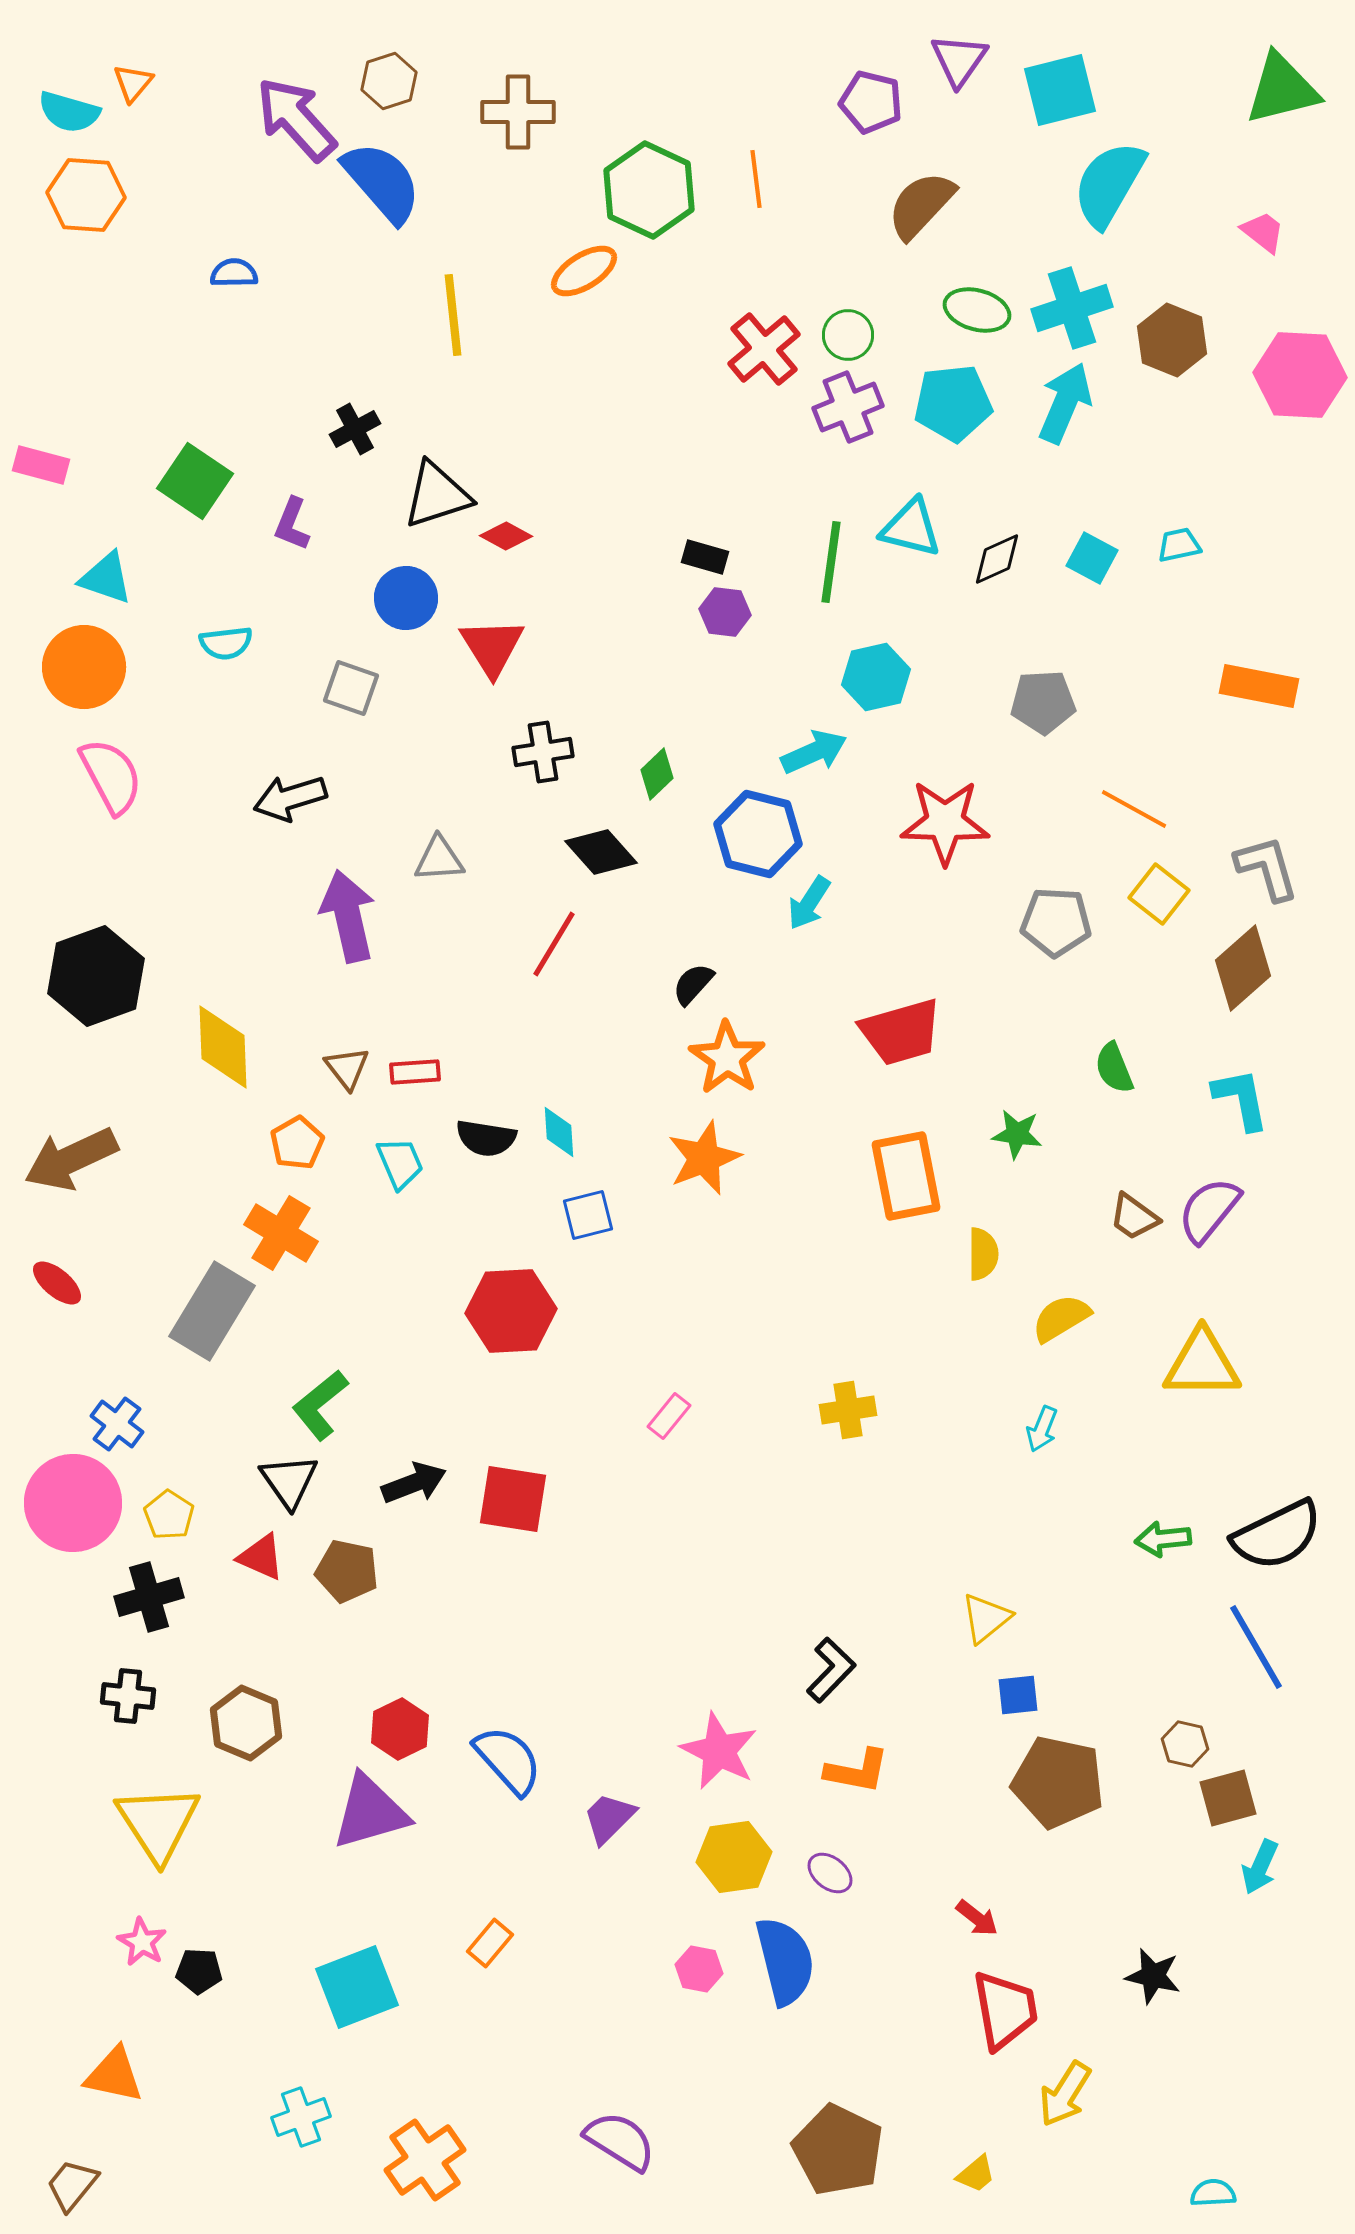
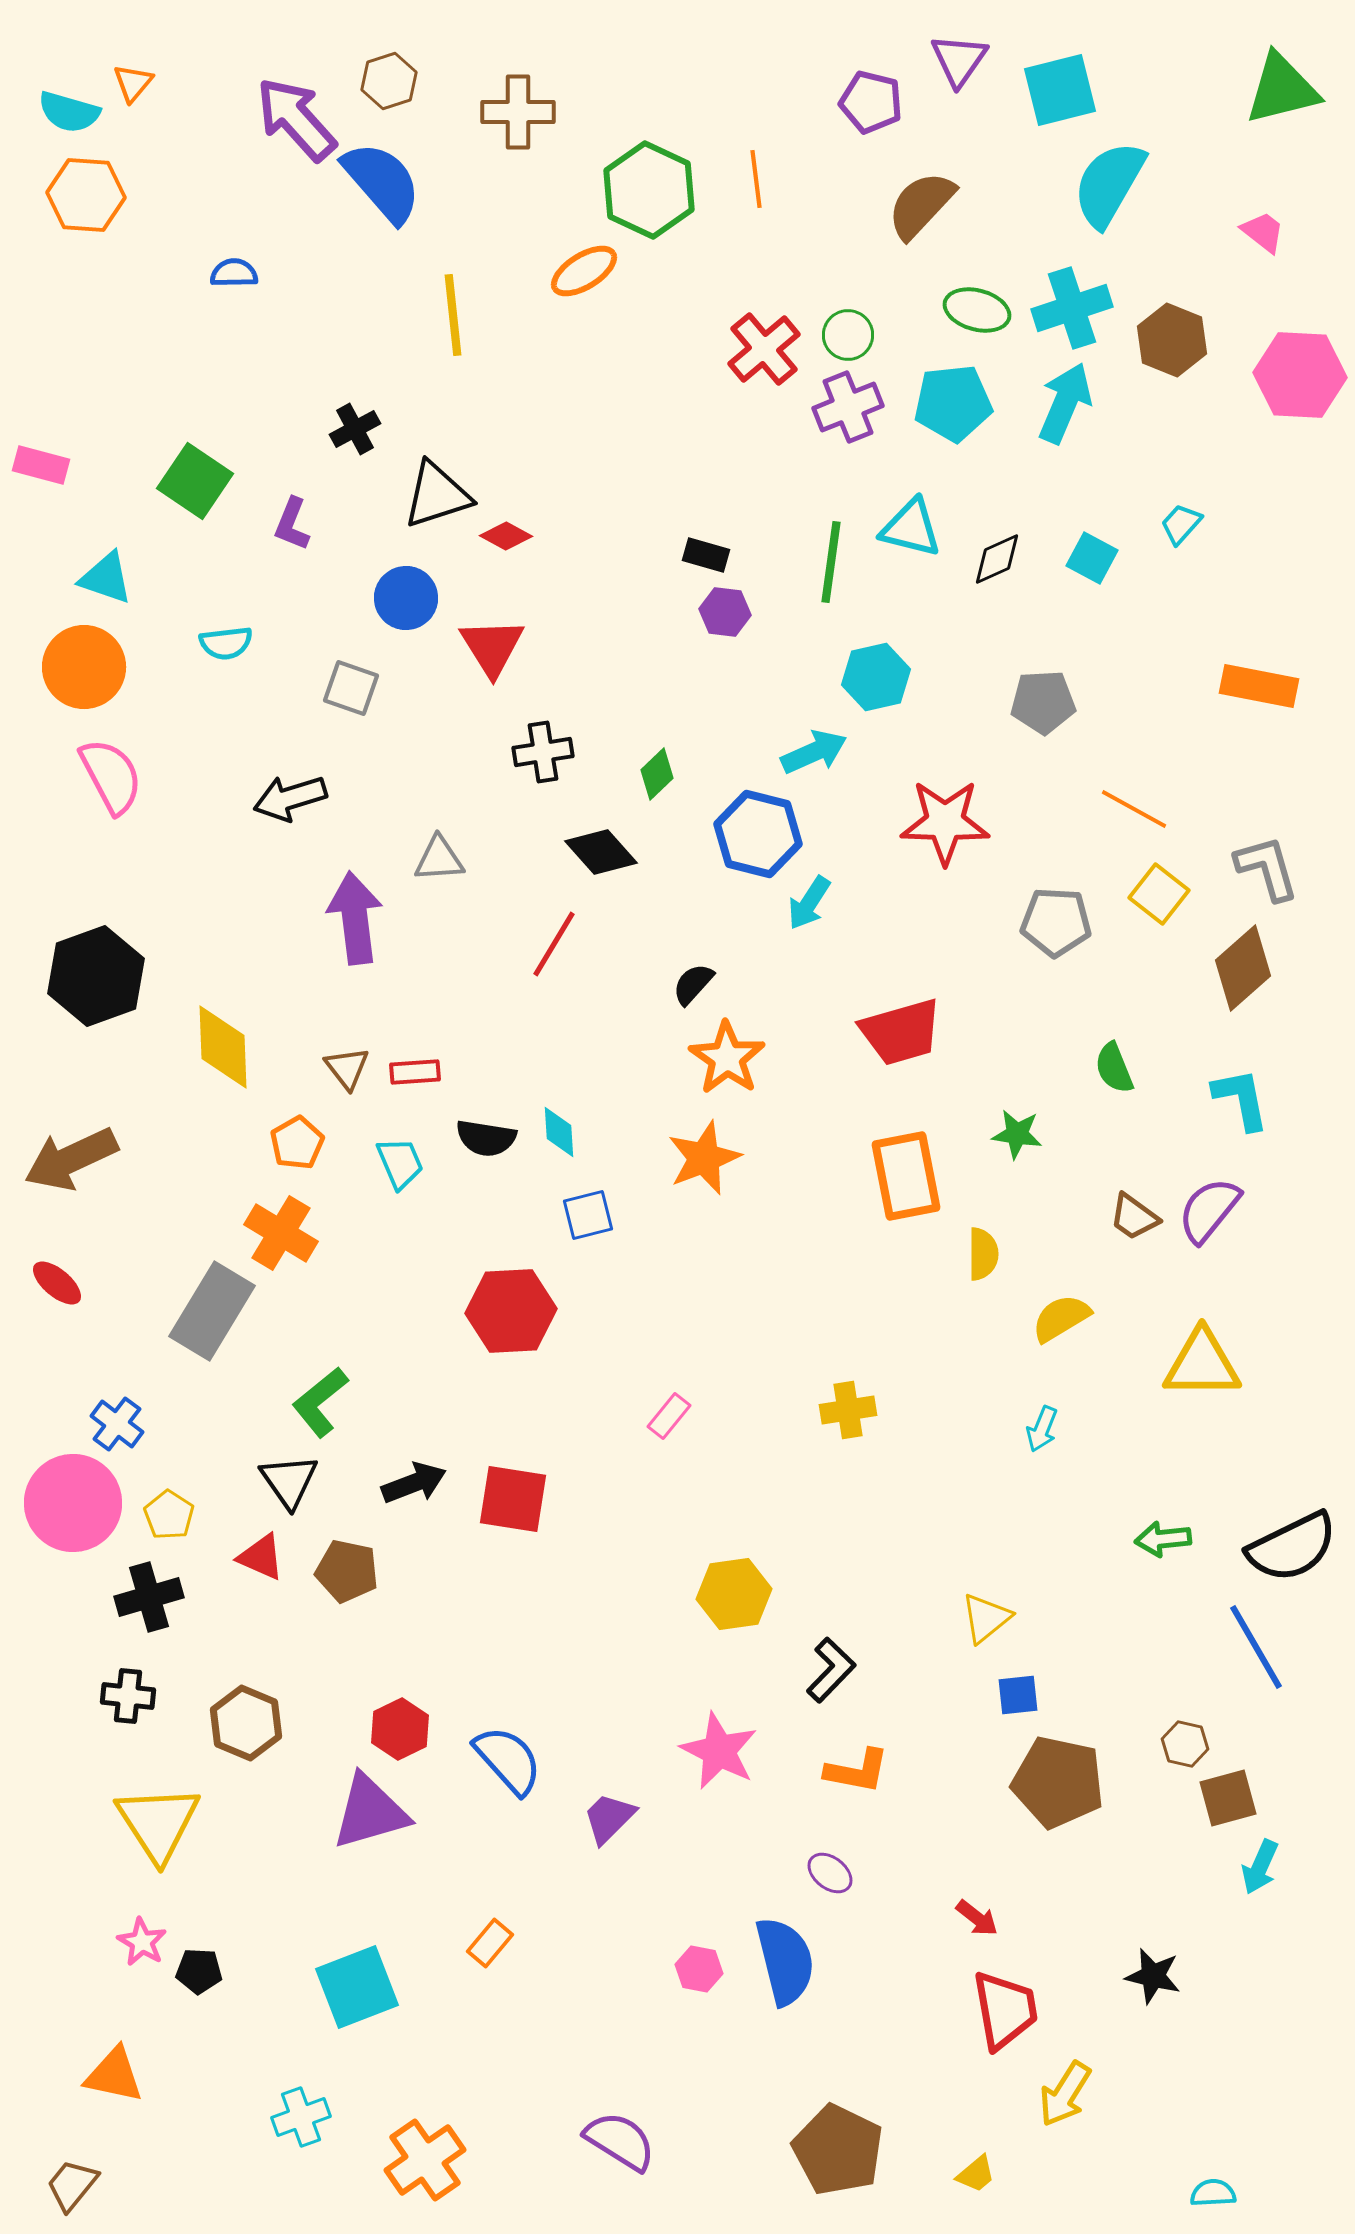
cyan trapezoid at (1179, 545): moved 2 px right, 21 px up; rotated 36 degrees counterclockwise
black rectangle at (705, 557): moved 1 px right, 2 px up
purple arrow at (348, 916): moved 7 px right, 2 px down; rotated 6 degrees clockwise
green L-shape at (320, 1405): moved 3 px up
black semicircle at (1277, 1535): moved 15 px right, 12 px down
yellow hexagon at (734, 1857): moved 263 px up
